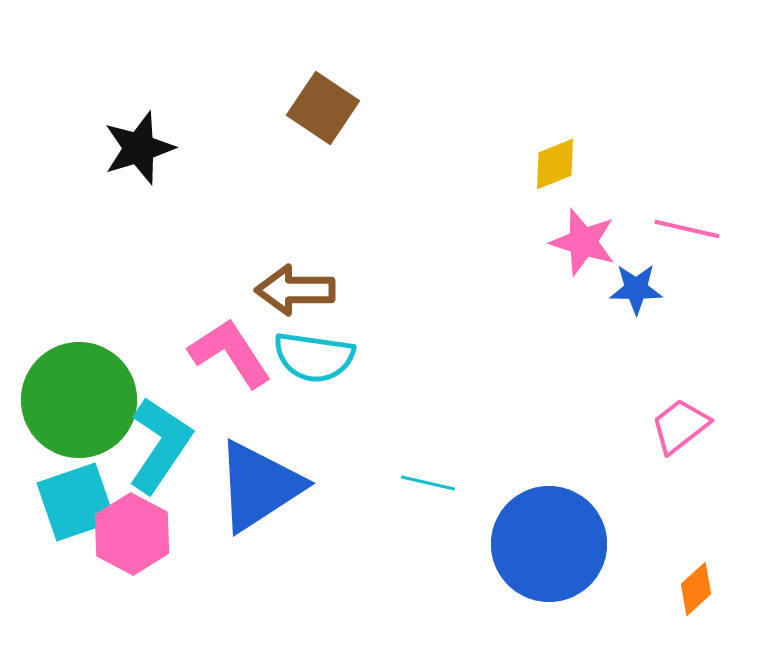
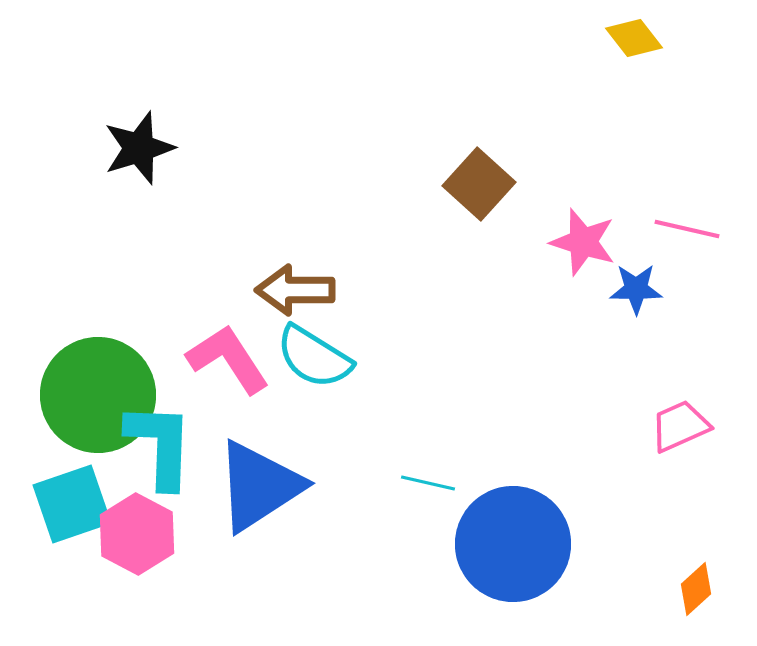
brown square: moved 156 px right, 76 px down; rotated 8 degrees clockwise
yellow diamond: moved 79 px right, 126 px up; rotated 74 degrees clockwise
pink L-shape: moved 2 px left, 6 px down
cyan semicircle: rotated 24 degrees clockwise
green circle: moved 19 px right, 5 px up
pink trapezoid: rotated 14 degrees clockwise
cyan L-shape: rotated 32 degrees counterclockwise
cyan square: moved 4 px left, 2 px down
pink hexagon: moved 5 px right
blue circle: moved 36 px left
